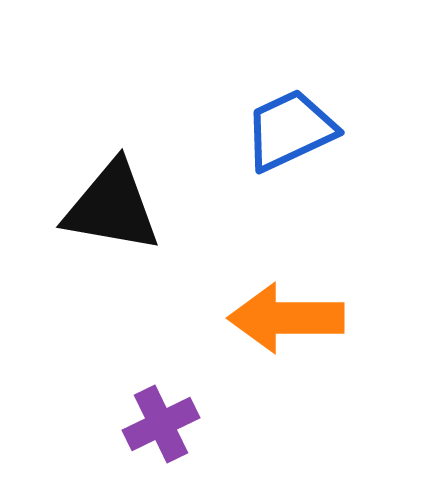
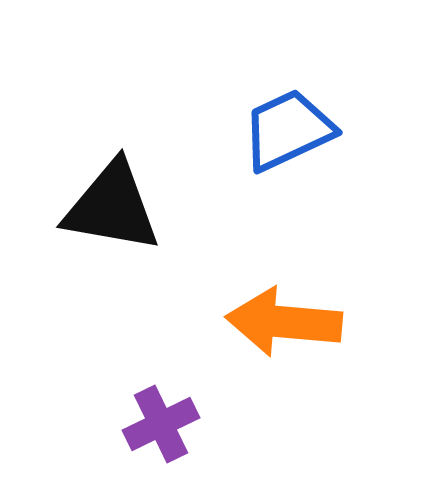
blue trapezoid: moved 2 px left
orange arrow: moved 2 px left, 4 px down; rotated 5 degrees clockwise
